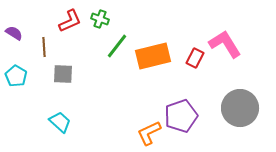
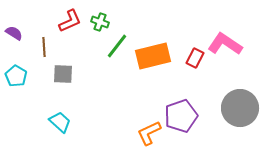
green cross: moved 3 px down
pink L-shape: rotated 24 degrees counterclockwise
